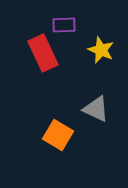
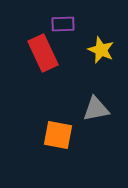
purple rectangle: moved 1 px left, 1 px up
gray triangle: rotated 36 degrees counterclockwise
orange square: rotated 20 degrees counterclockwise
